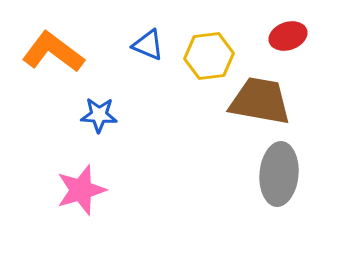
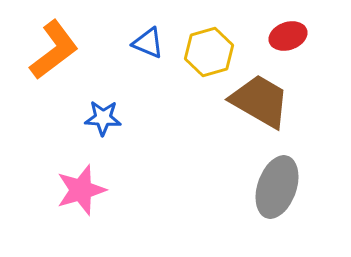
blue triangle: moved 2 px up
orange L-shape: moved 1 px right, 2 px up; rotated 106 degrees clockwise
yellow hexagon: moved 4 px up; rotated 9 degrees counterclockwise
brown trapezoid: rotated 20 degrees clockwise
blue star: moved 4 px right, 3 px down
gray ellipse: moved 2 px left, 13 px down; rotated 14 degrees clockwise
